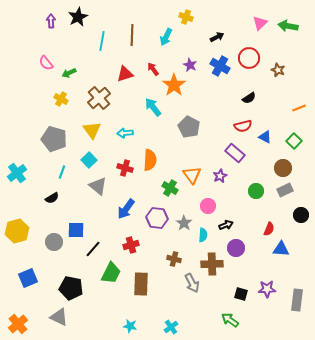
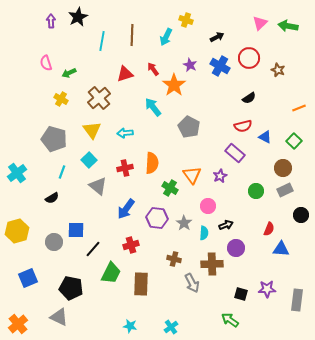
yellow cross at (186, 17): moved 3 px down
pink semicircle at (46, 63): rotated 21 degrees clockwise
orange semicircle at (150, 160): moved 2 px right, 3 px down
red cross at (125, 168): rotated 28 degrees counterclockwise
cyan semicircle at (203, 235): moved 1 px right, 2 px up
